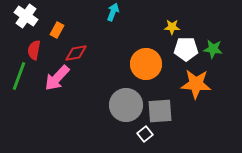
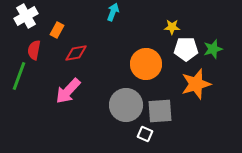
white cross: rotated 25 degrees clockwise
green star: rotated 24 degrees counterclockwise
pink arrow: moved 11 px right, 13 px down
orange star: rotated 20 degrees counterclockwise
white square: rotated 28 degrees counterclockwise
